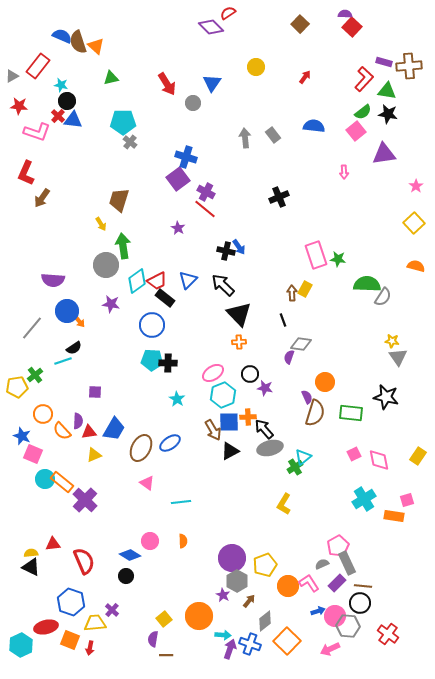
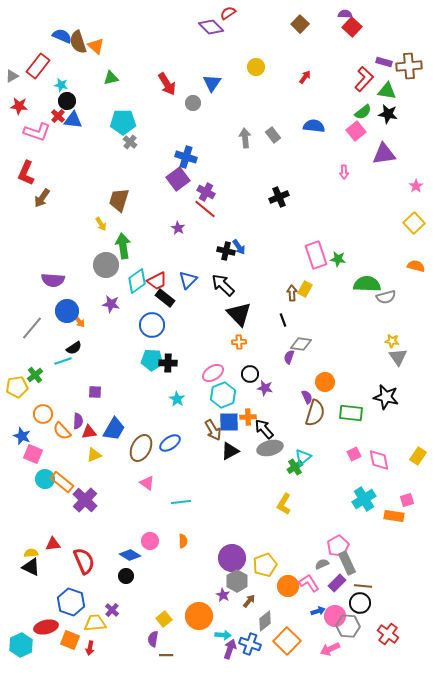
gray semicircle at (383, 297): moved 3 px right; rotated 42 degrees clockwise
